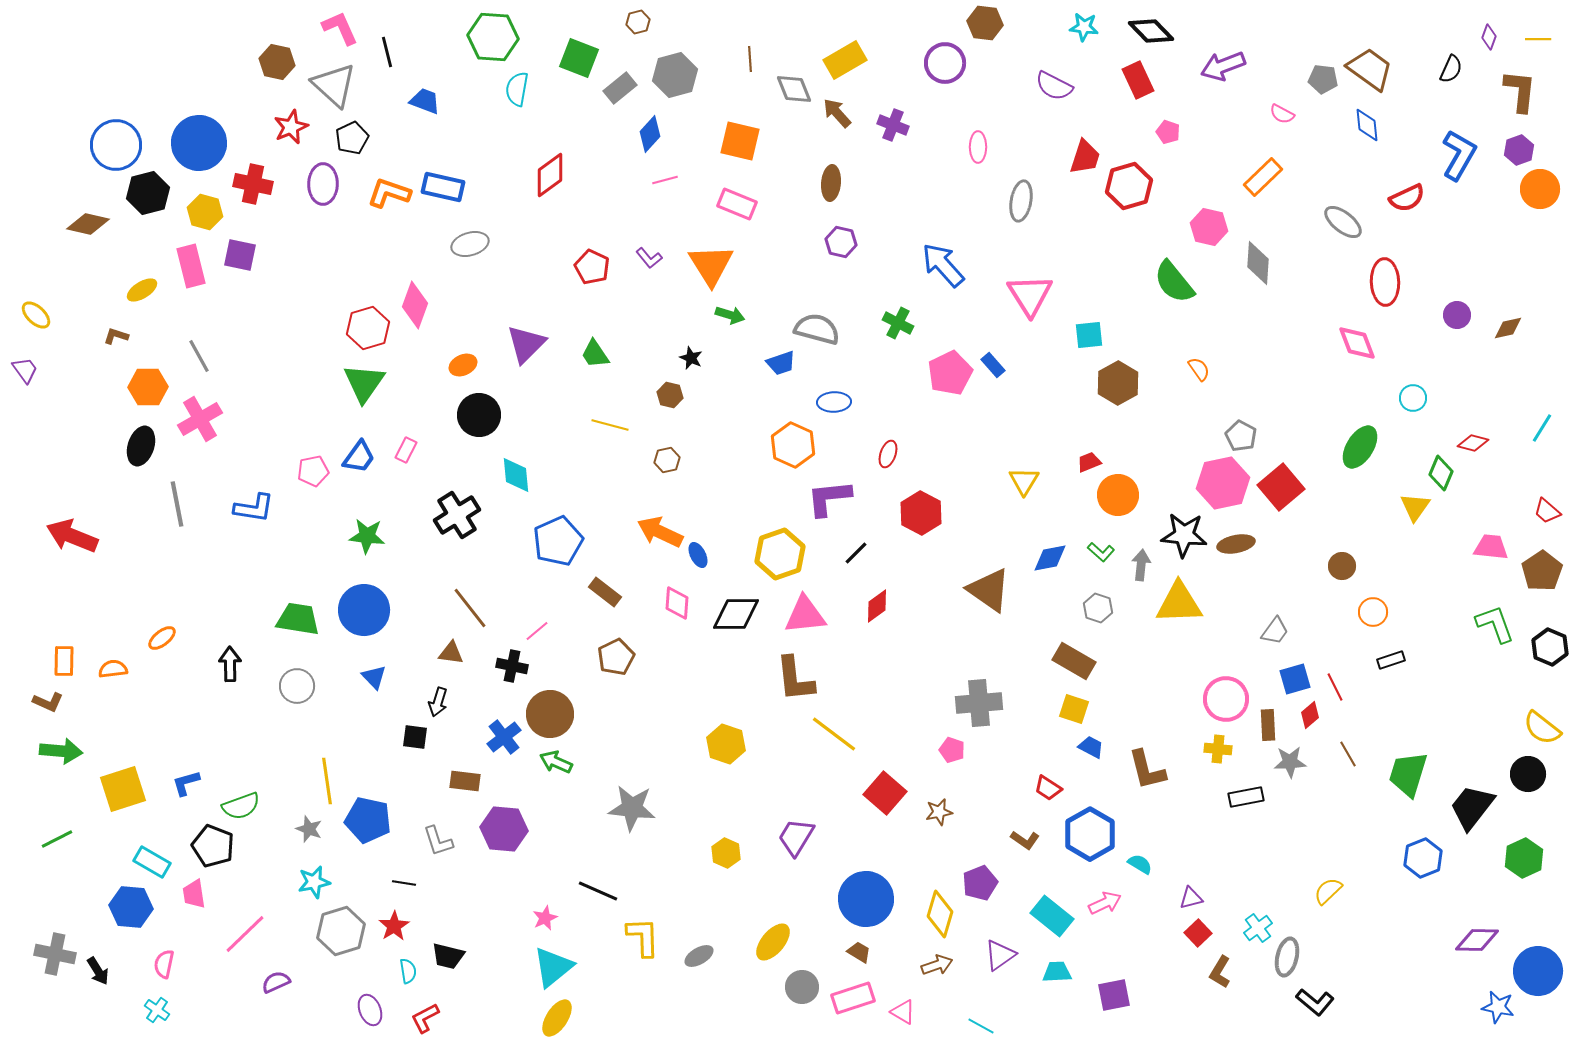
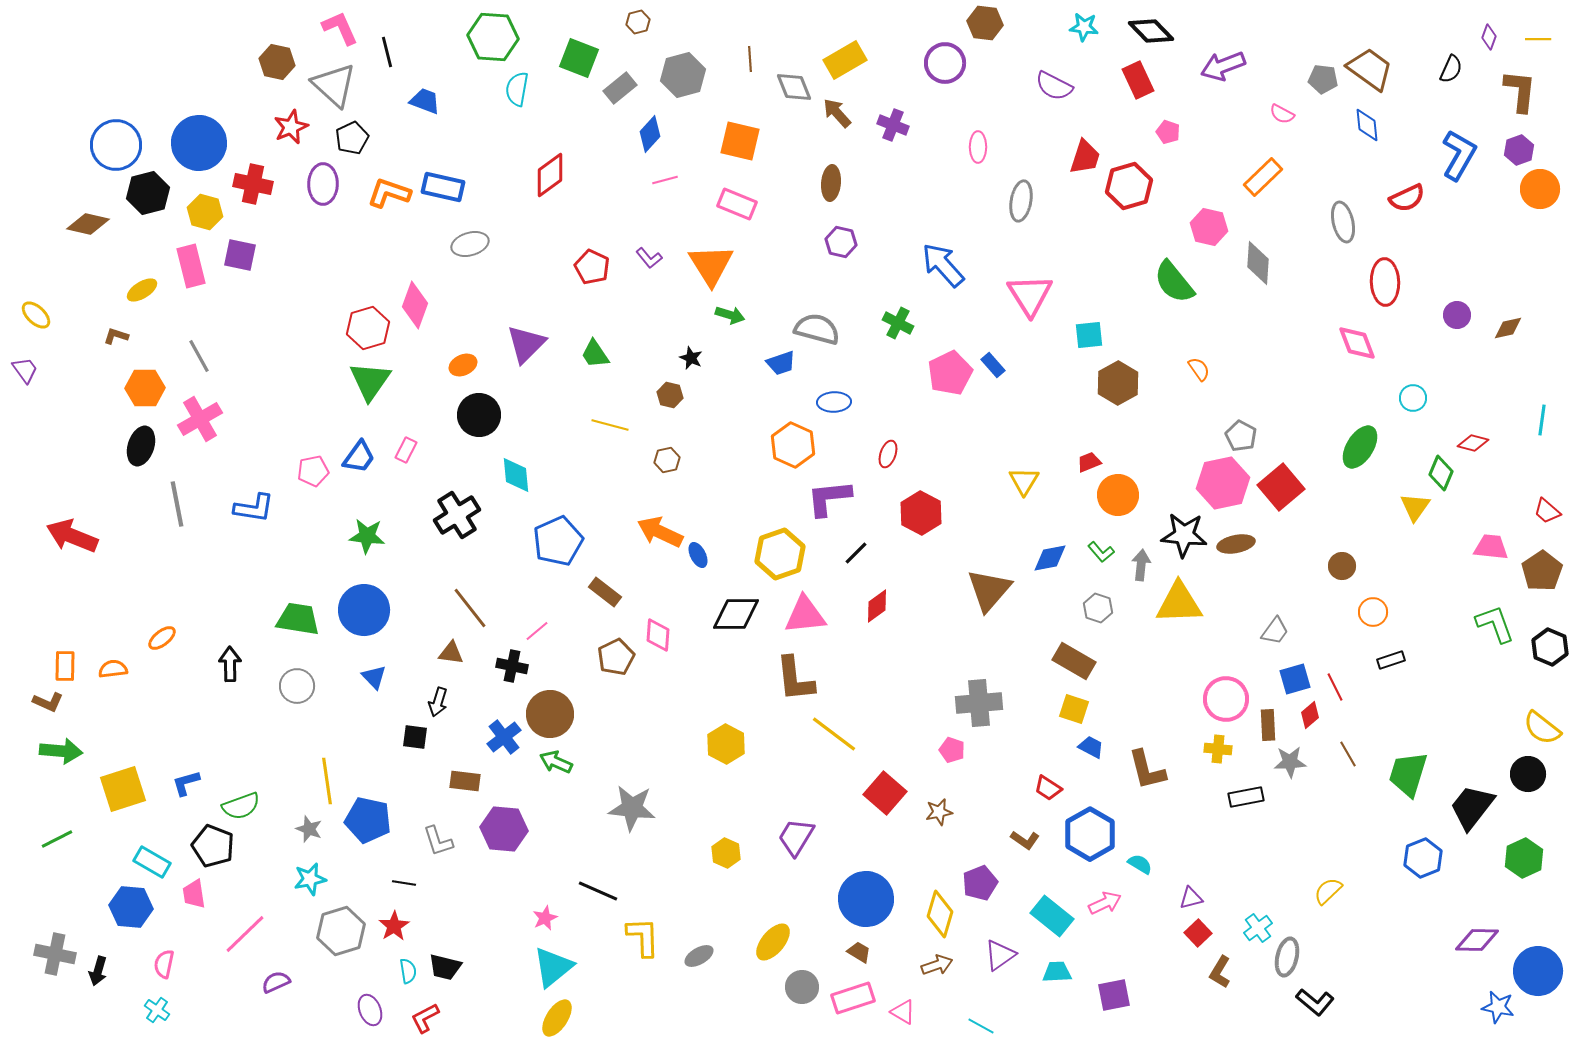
gray hexagon at (675, 75): moved 8 px right
gray diamond at (794, 89): moved 2 px up
gray ellipse at (1343, 222): rotated 39 degrees clockwise
green triangle at (364, 383): moved 6 px right, 2 px up
orange hexagon at (148, 387): moved 3 px left, 1 px down
cyan line at (1542, 428): moved 8 px up; rotated 24 degrees counterclockwise
green L-shape at (1101, 552): rotated 8 degrees clockwise
brown triangle at (989, 590): rotated 36 degrees clockwise
pink diamond at (677, 603): moved 19 px left, 32 px down
orange rectangle at (64, 661): moved 1 px right, 5 px down
yellow hexagon at (726, 744): rotated 9 degrees clockwise
cyan star at (314, 882): moved 4 px left, 3 px up
black trapezoid at (448, 956): moved 3 px left, 11 px down
black arrow at (98, 971): rotated 48 degrees clockwise
